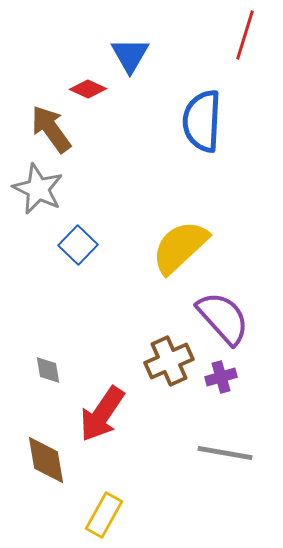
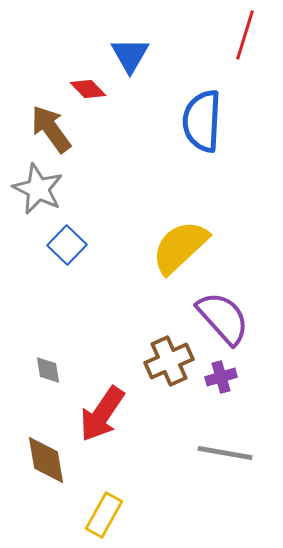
red diamond: rotated 21 degrees clockwise
blue square: moved 11 px left
